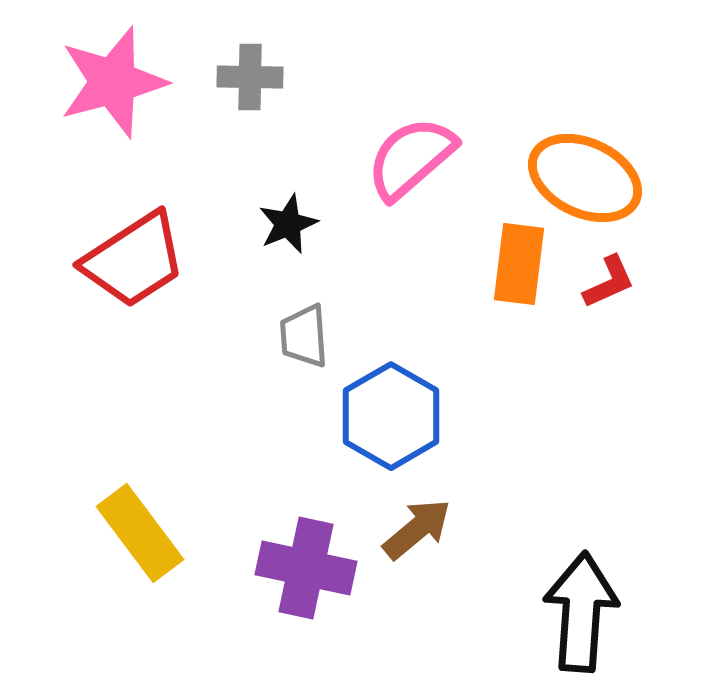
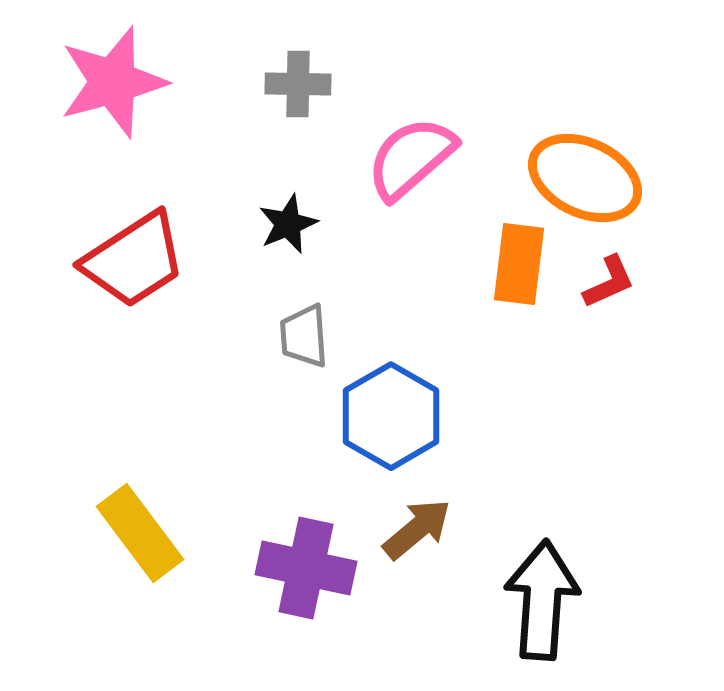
gray cross: moved 48 px right, 7 px down
black arrow: moved 39 px left, 12 px up
